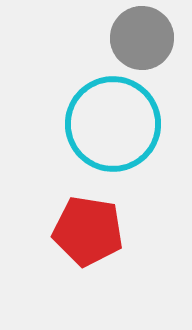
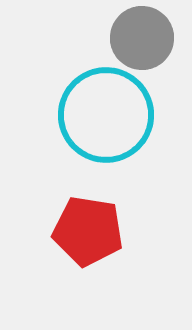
cyan circle: moved 7 px left, 9 px up
